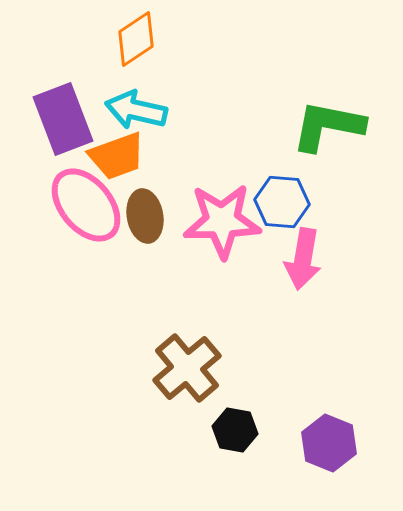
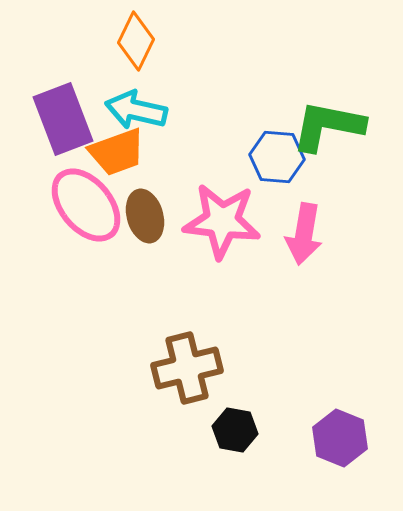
orange diamond: moved 2 px down; rotated 30 degrees counterclockwise
orange trapezoid: moved 4 px up
blue hexagon: moved 5 px left, 45 px up
brown ellipse: rotated 6 degrees counterclockwise
pink star: rotated 8 degrees clockwise
pink arrow: moved 1 px right, 25 px up
brown cross: rotated 26 degrees clockwise
purple hexagon: moved 11 px right, 5 px up
